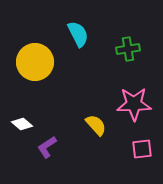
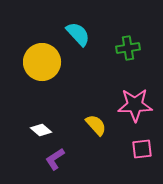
cyan semicircle: rotated 16 degrees counterclockwise
green cross: moved 1 px up
yellow circle: moved 7 px right
pink star: moved 1 px right, 1 px down
white diamond: moved 19 px right, 6 px down
purple L-shape: moved 8 px right, 12 px down
